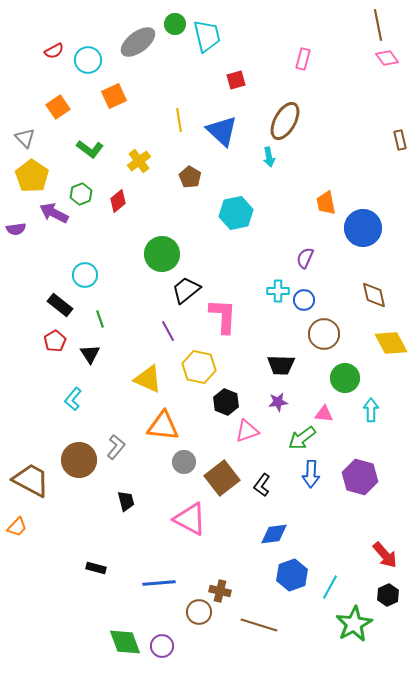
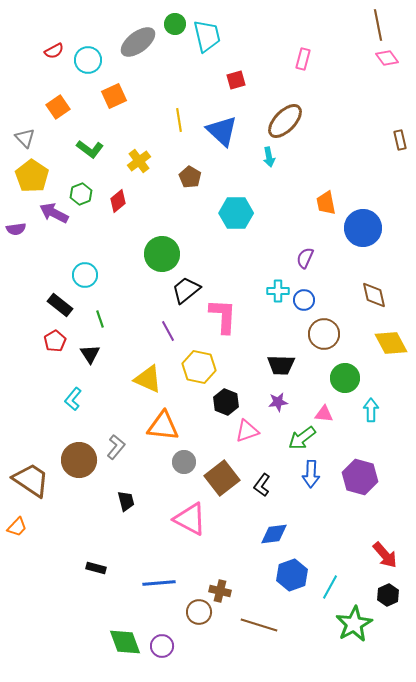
brown ellipse at (285, 121): rotated 15 degrees clockwise
cyan hexagon at (236, 213): rotated 12 degrees clockwise
brown trapezoid at (31, 480): rotated 6 degrees clockwise
